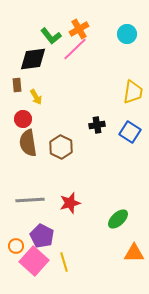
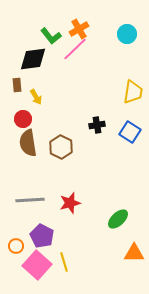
pink square: moved 3 px right, 4 px down
